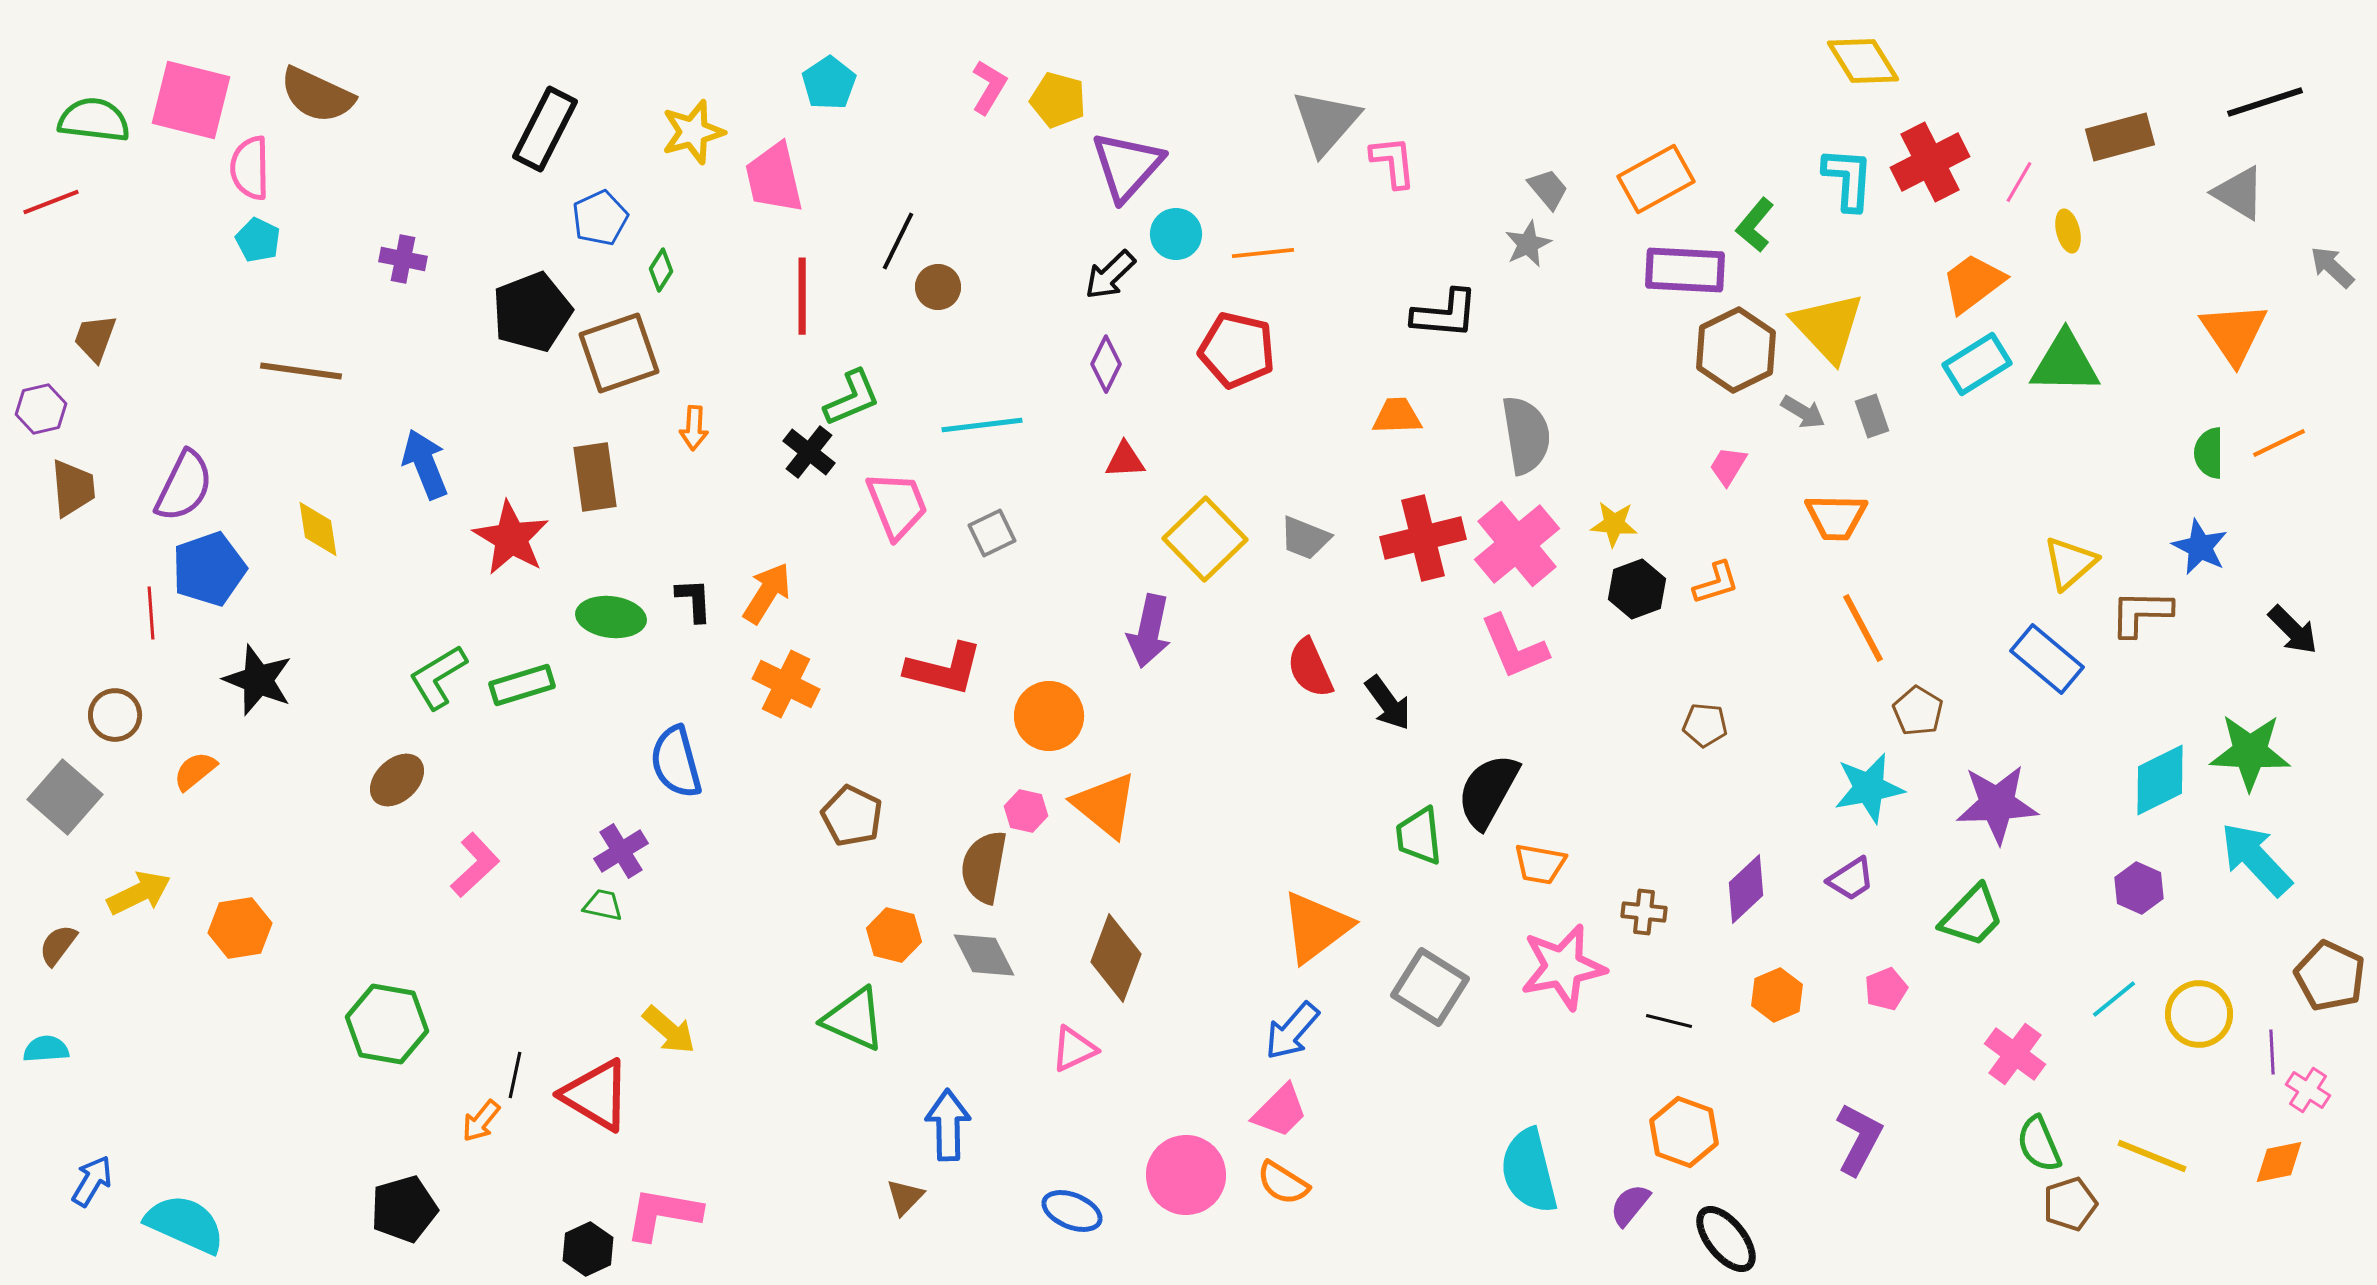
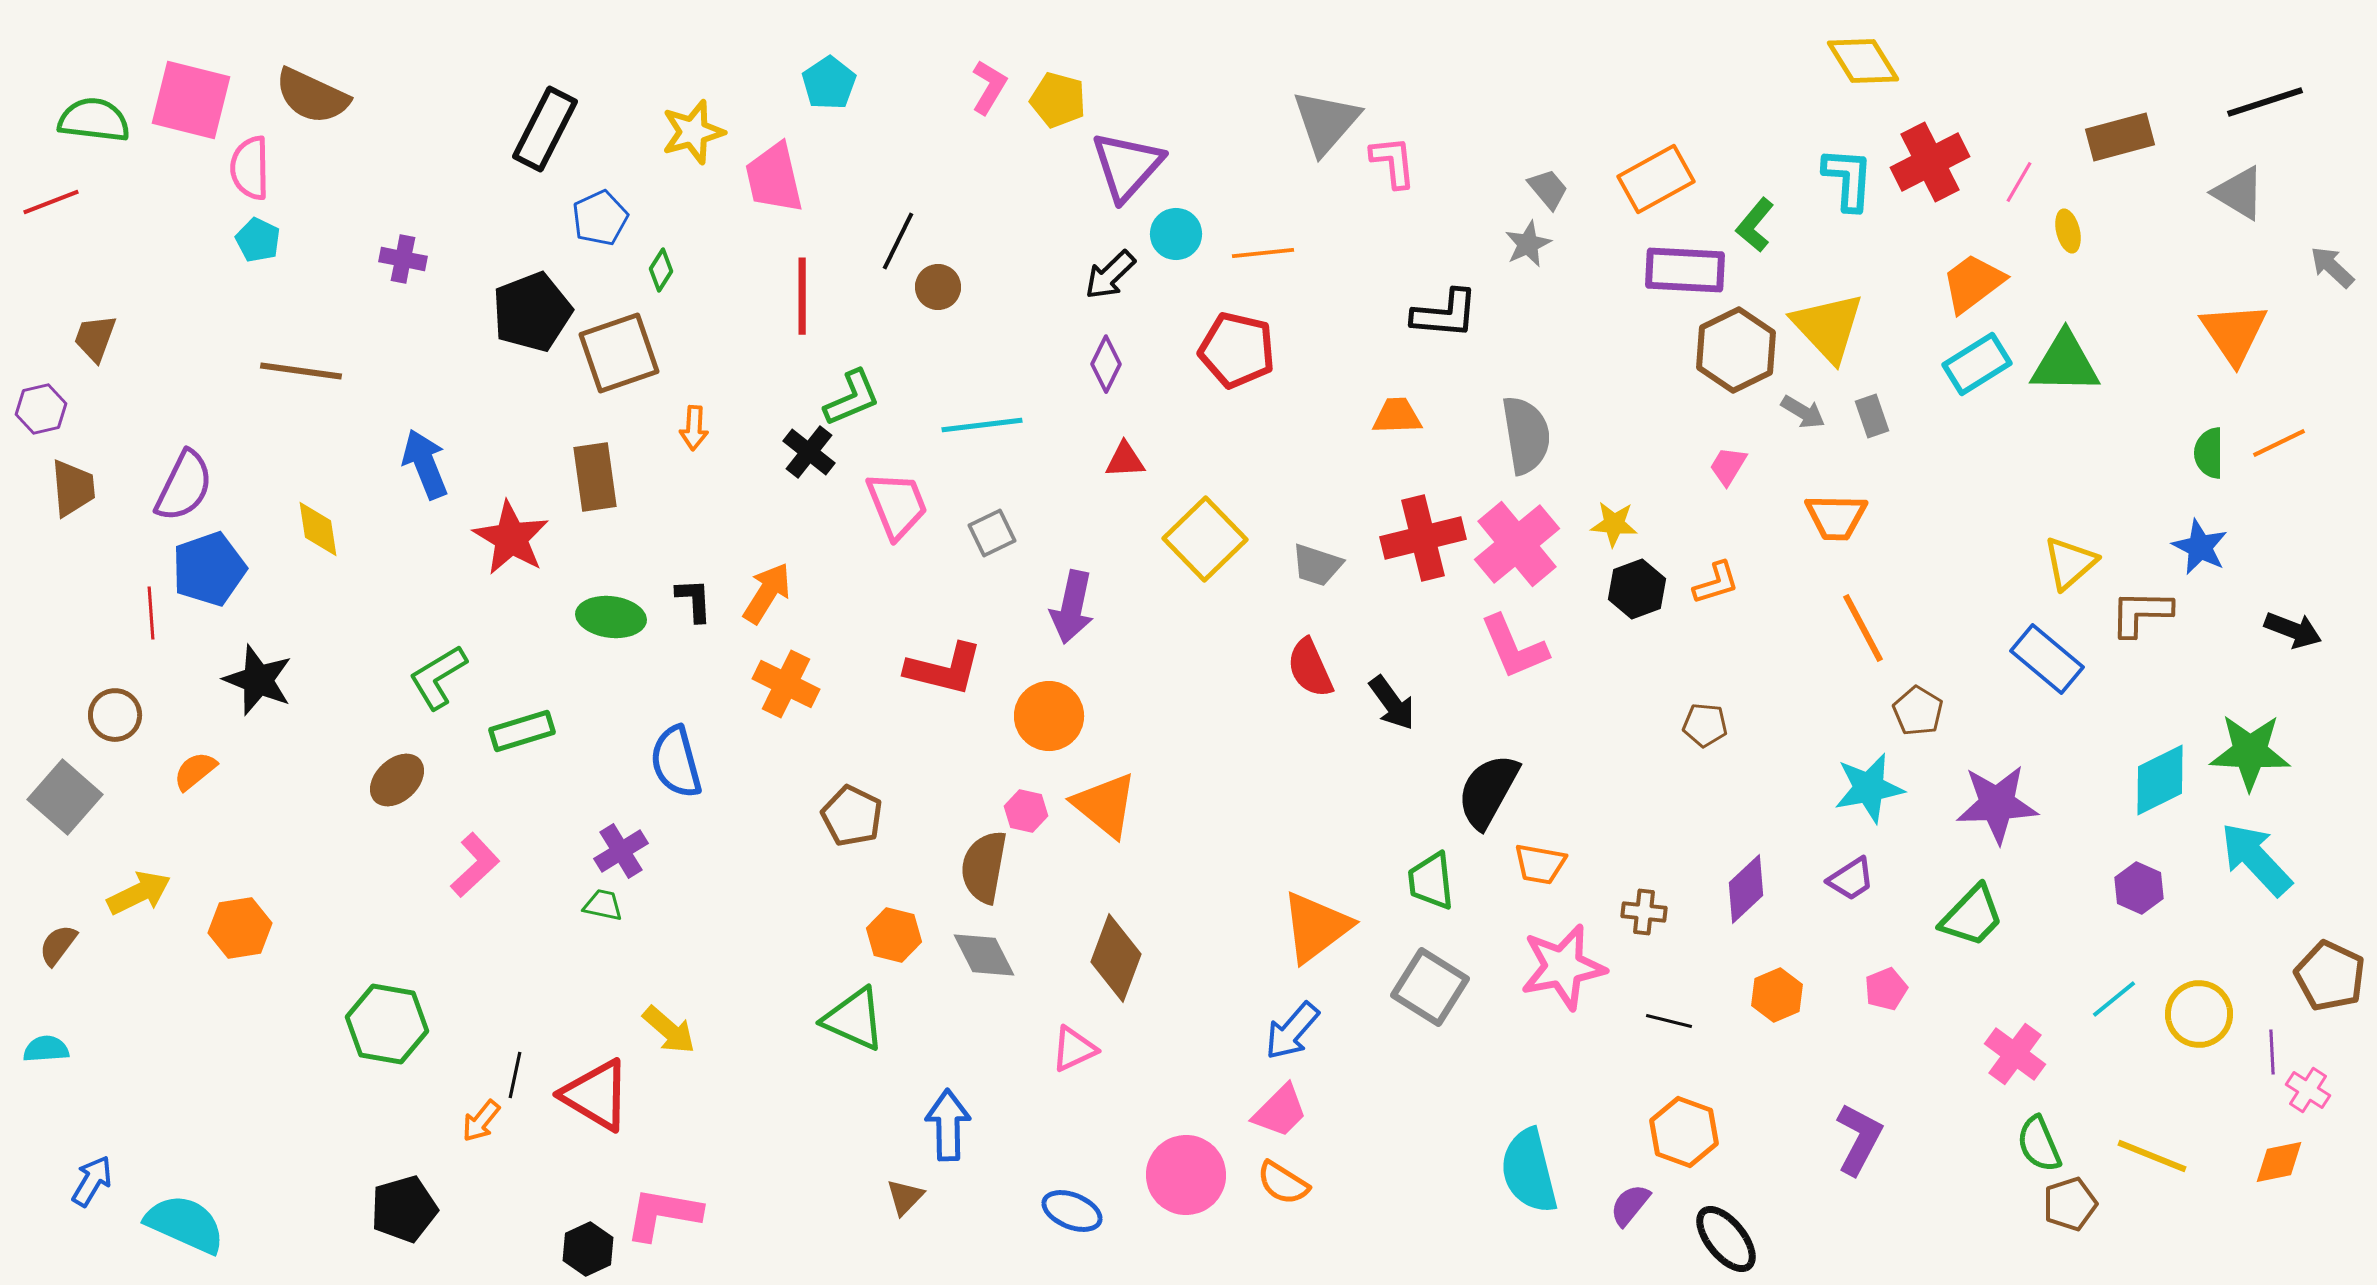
brown semicircle at (317, 95): moved 5 px left, 1 px down
gray trapezoid at (1305, 538): moved 12 px right, 27 px down; rotated 4 degrees counterclockwise
black arrow at (2293, 630): rotated 24 degrees counterclockwise
purple arrow at (1149, 631): moved 77 px left, 24 px up
green rectangle at (522, 685): moved 46 px down
black arrow at (1388, 703): moved 4 px right
green trapezoid at (1419, 836): moved 12 px right, 45 px down
